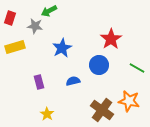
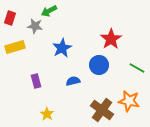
purple rectangle: moved 3 px left, 1 px up
